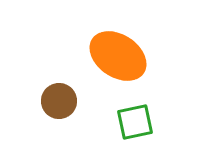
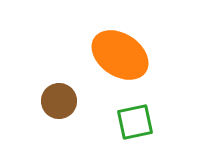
orange ellipse: moved 2 px right, 1 px up
